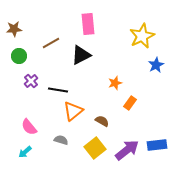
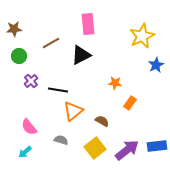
orange star: rotated 24 degrees clockwise
blue rectangle: moved 1 px down
